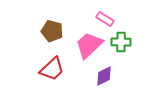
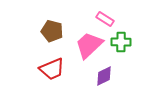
red trapezoid: rotated 20 degrees clockwise
